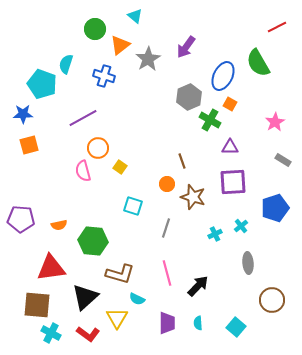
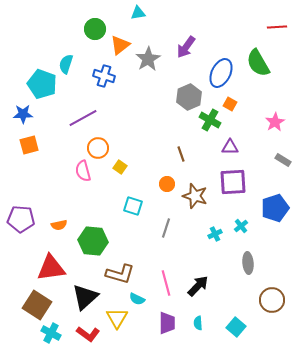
cyan triangle at (135, 16): moved 3 px right, 3 px up; rotated 49 degrees counterclockwise
red line at (277, 27): rotated 24 degrees clockwise
blue ellipse at (223, 76): moved 2 px left, 3 px up
brown line at (182, 161): moved 1 px left, 7 px up
brown star at (193, 197): moved 2 px right, 1 px up
pink line at (167, 273): moved 1 px left, 10 px down
brown square at (37, 305): rotated 28 degrees clockwise
